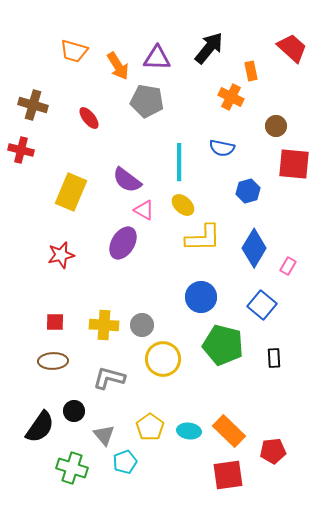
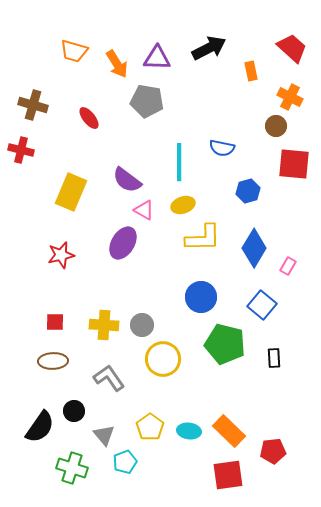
black arrow at (209, 48): rotated 24 degrees clockwise
orange arrow at (118, 66): moved 1 px left, 2 px up
orange cross at (231, 97): moved 59 px right
yellow ellipse at (183, 205): rotated 60 degrees counterclockwise
green pentagon at (223, 345): moved 2 px right, 1 px up
gray L-shape at (109, 378): rotated 40 degrees clockwise
